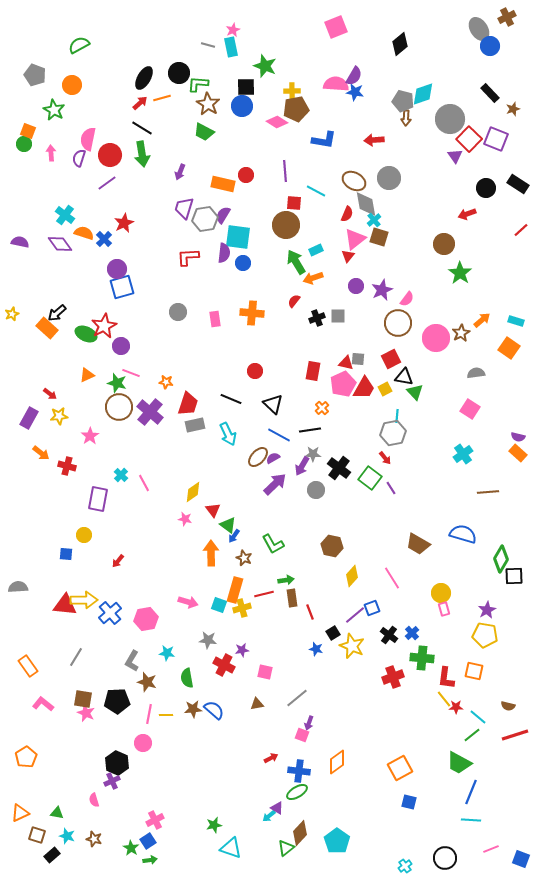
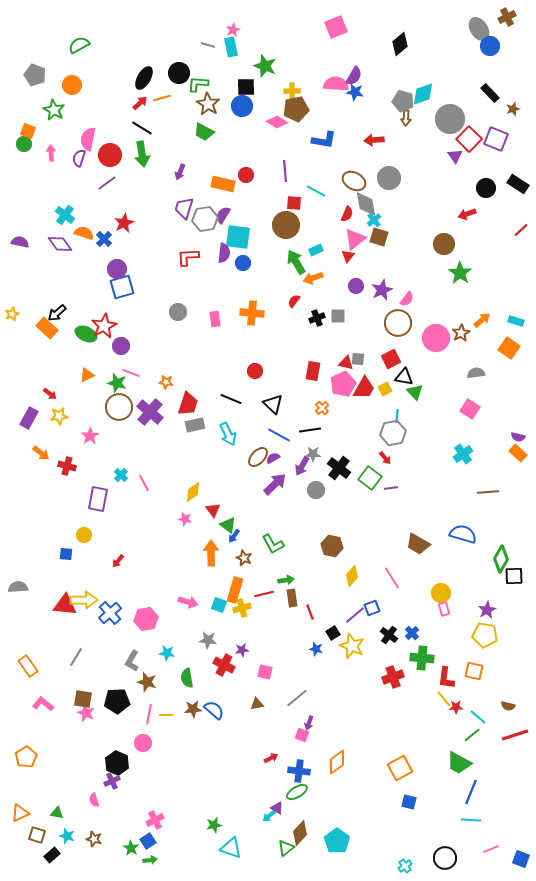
purple line at (391, 488): rotated 64 degrees counterclockwise
